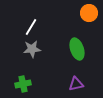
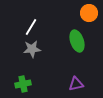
green ellipse: moved 8 px up
